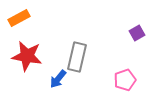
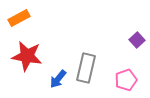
purple square: moved 7 px down; rotated 14 degrees counterclockwise
gray rectangle: moved 9 px right, 11 px down
pink pentagon: moved 1 px right
